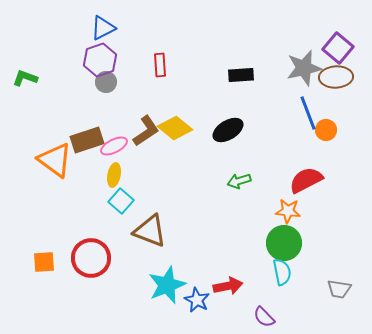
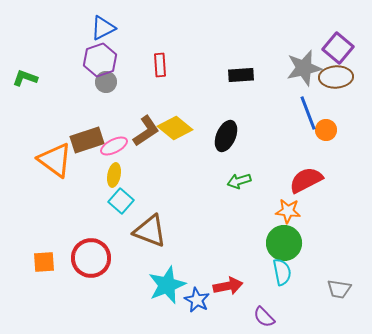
black ellipse: moved 2 px left, 6 px down; rotated 36 degrees counterclockwise
